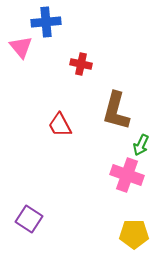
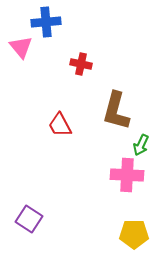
pink cross: rotated 16 degrees counterclockwise
